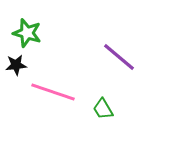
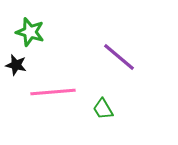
green star: moved 3 px right, 1 px up
black star: rotated 20 degrees clockwise
pink line: rotated 24 degrees counterclockwise
